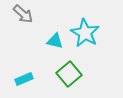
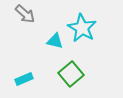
gray arrow: moved 2 px right
cyan star: moved 3 px left, 5 px up
green square: moved 2 px right
